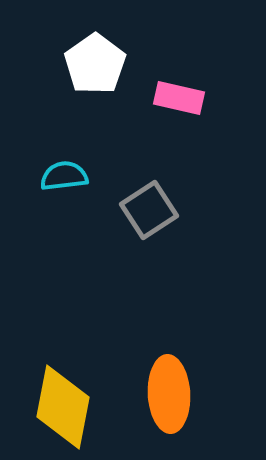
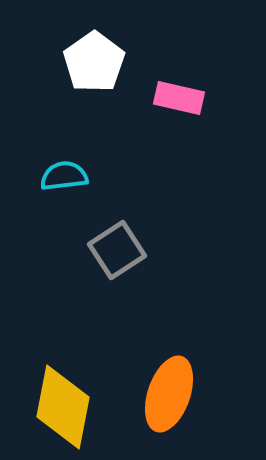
white pentagon: moved 1 px left, 2 px up
gray square: moved 32 px left, 40 px down
orange ellipse: rotated 22 degrees clockwise
